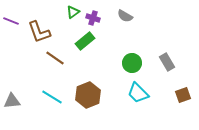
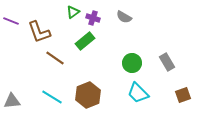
gray semicircle: moved 1 px left, 1 px down
